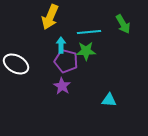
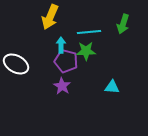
green arrow: rotated 48 degrees clockwise
cyan triangle: moved 3 px right, 13 px up
